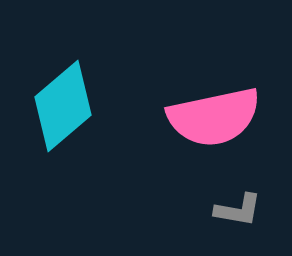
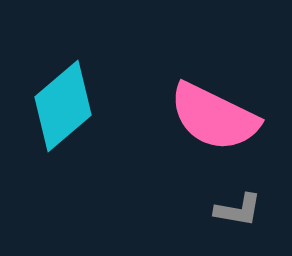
pink semicircle: rotated 38 degrees clockwise
